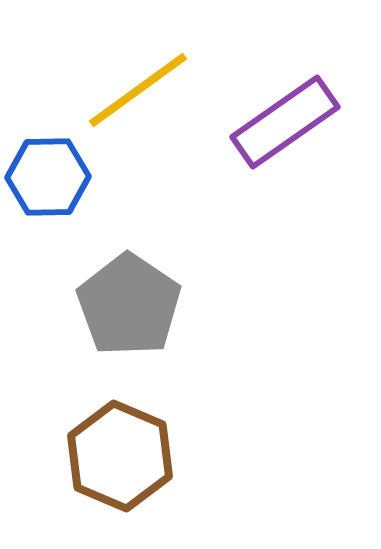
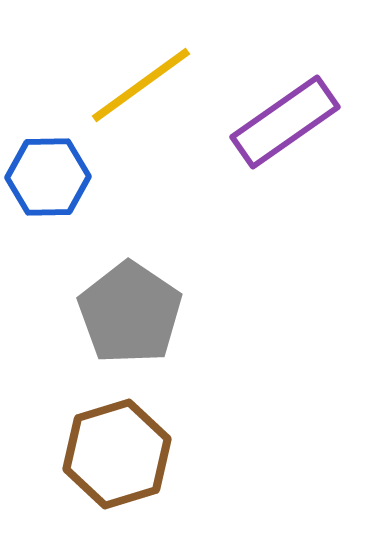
yellow line: moved 3 px right, 5 px up
gray pentagon: moved 1 px right, 8 px down
brown hexagon: moved 3 px left, 2 px up; rotated 20 degrees clockwise
